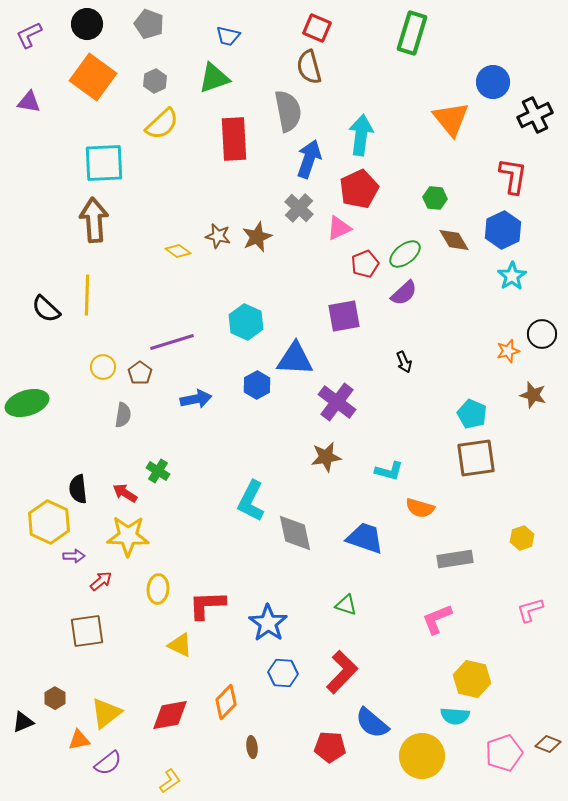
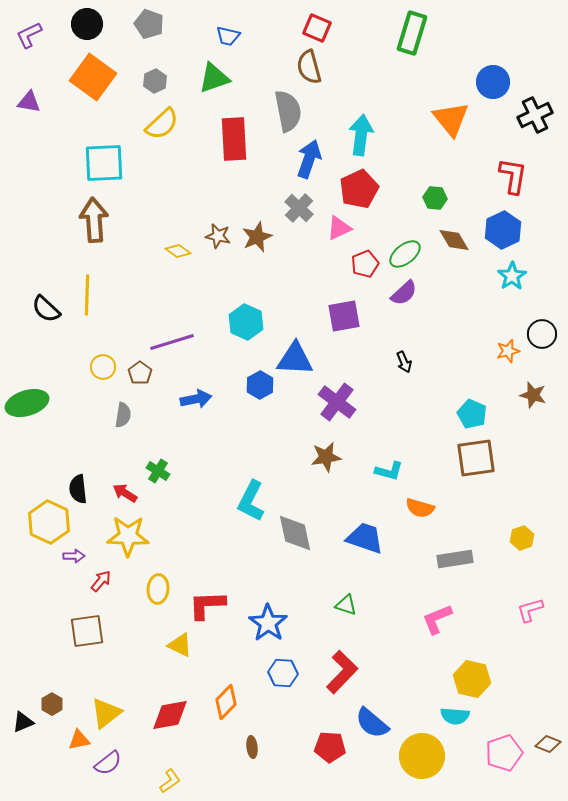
blue hexagon at (257, 385): moved 3 px right
red arrow at (101, 581): rotated 10 degrees counterclockwise
brown hexagon at (55, 698): moved 3 px left, 6 px down
